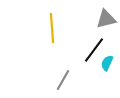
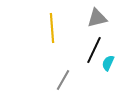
gray triangle: moved 9 px left, 1 px up
black line: rotated 12 degrees counterclockwise
cyan semicircle: moved 1 px right
